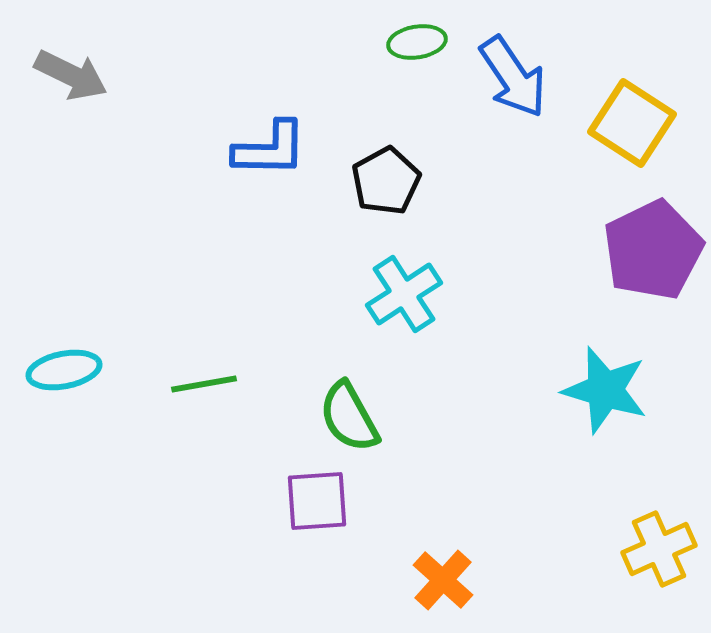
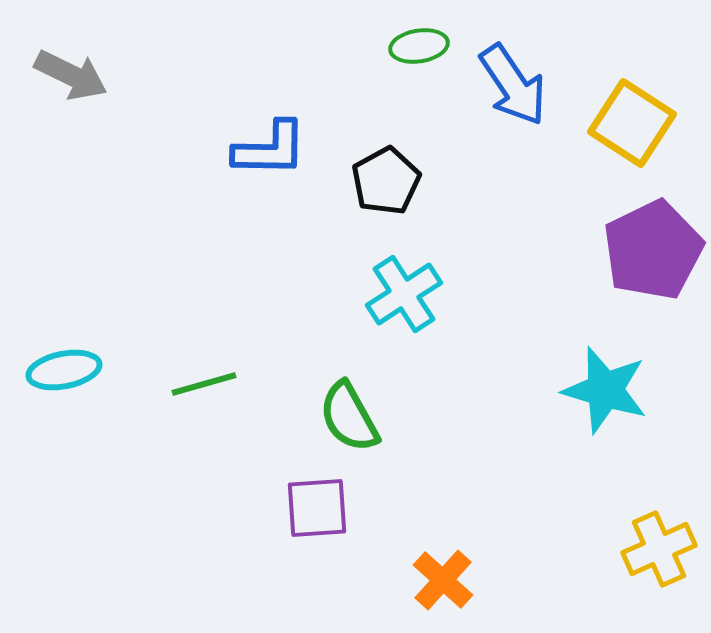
green ellipse: moved 2 px right, 4 px down
blue arrow: moved 8 px down
green line: rotated 6 degrees counterclockwise
purple square: moved 7 px down
